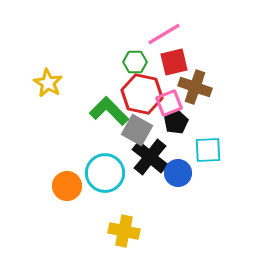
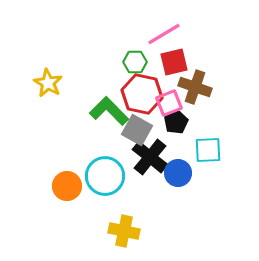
cyan circle: moved 3 px down
